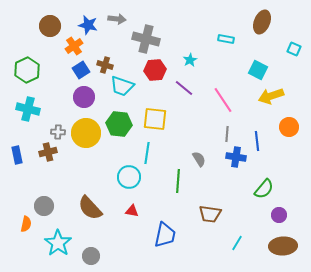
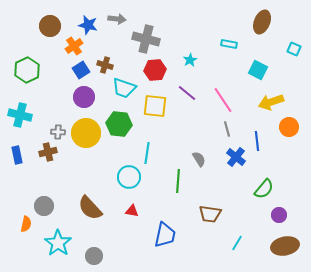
cyan rectangle at (226, 39): moved 3 px right, 5 px down
cyan trapezoid at (122, 86): moved 2 px right, 2 px down
purple line at (184, 88): moved 3 px right, 5 px down
yellow arrow at (271, 96): moved 6 px down
cyan cross at (28, 109): moved 8 px left, 6 px down
yellow square at (155, 119): moved 13 px up
gray line at (227, 134): moved 5 px up; rotated 21 degrees counterclockwise
blue cross at (236, 157): rotated 30 degrees clockwise
brown ellipse at (283, 246): moved 2 px right; rotated 8 degrees counterclockwise
gray circle at (91, 256): moved 3 px right
